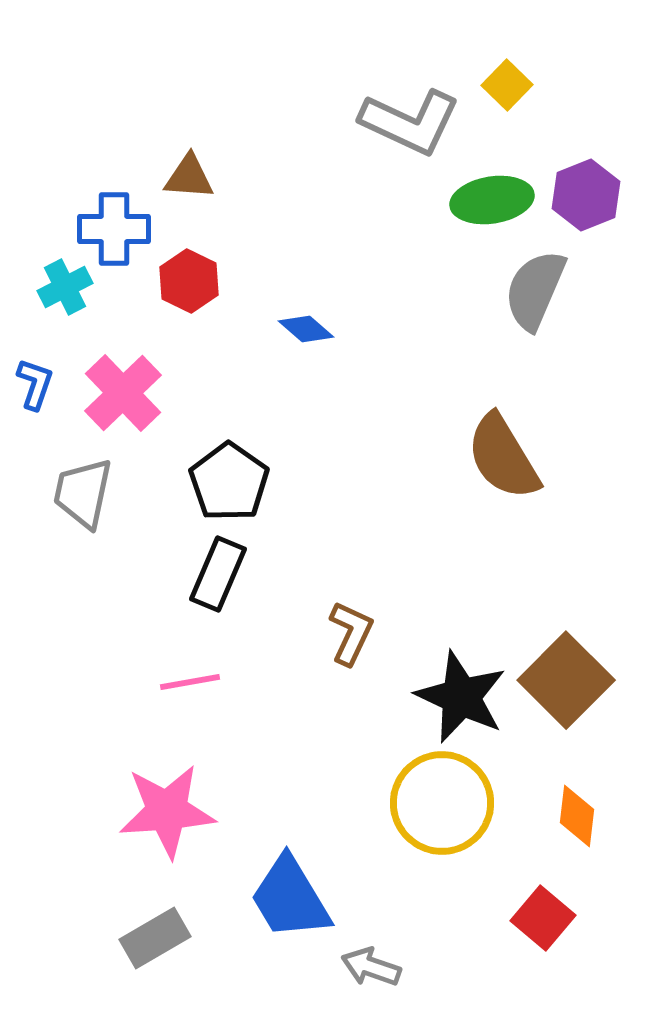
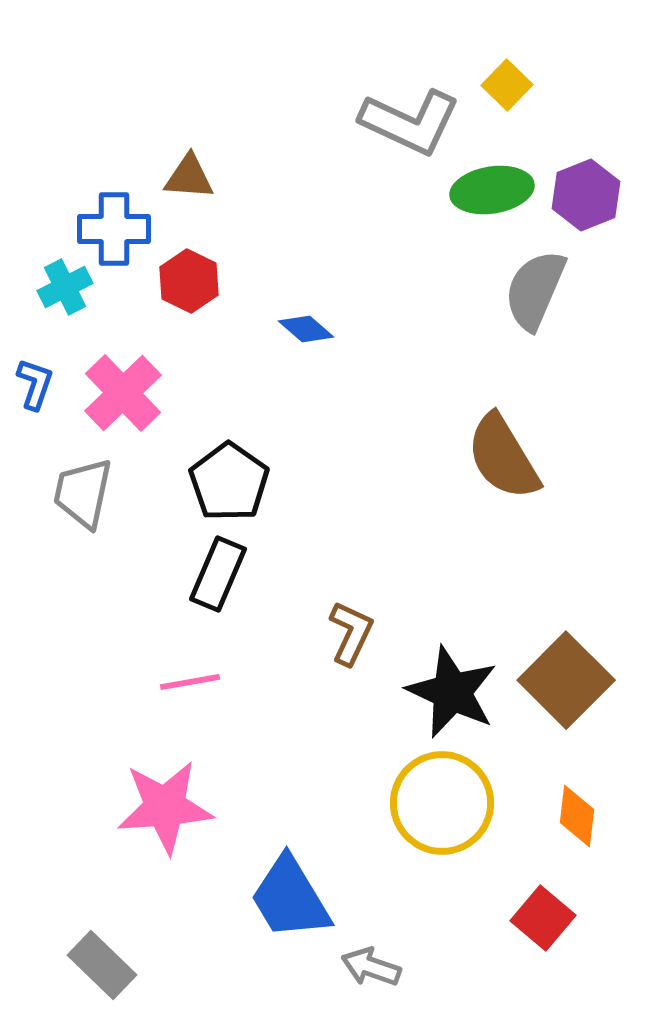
green ellipse: moved 10 px up
black star: moved 9 px left, 5 px up
pink star: moved 2 px left, 4 px up
gray rectangle: moved 53 px left, 27 px down; rotated 74 degrees clockwise
